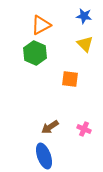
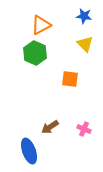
blue ellipse: moved 15 px left, 5 px up
